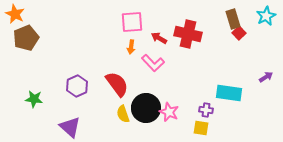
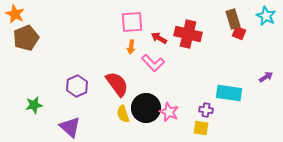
cyan star: rotated 18 degrees counterclockwise
red square: rotated 24 degrees counterclockwise
green star: moved 6 px down; rotated 18 degrees counterclockwise
